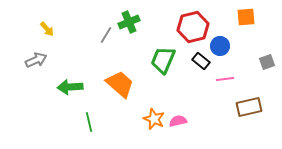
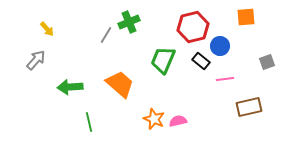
gray arrow: rotated 25 degrees counterclockwise
